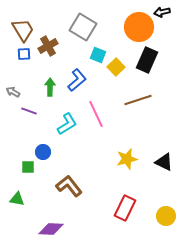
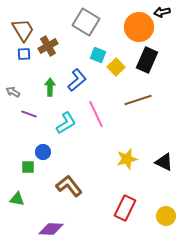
gray square: moved 3 px right, 5 px up
purple line: moved 3 px down
cyan L-shape: moved 1 px left, 1 px up
